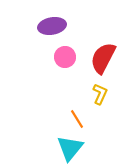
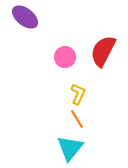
purple ellipse: moved 27 px left, 9 px up; rotated 48 degrees clockwise
red semicircle: moved 7 px up
yellow L-shape: moved 22 px left
